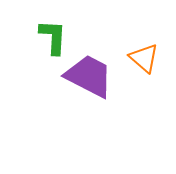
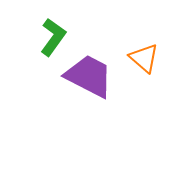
green L-shape: rotated 33 degrees clockwise
